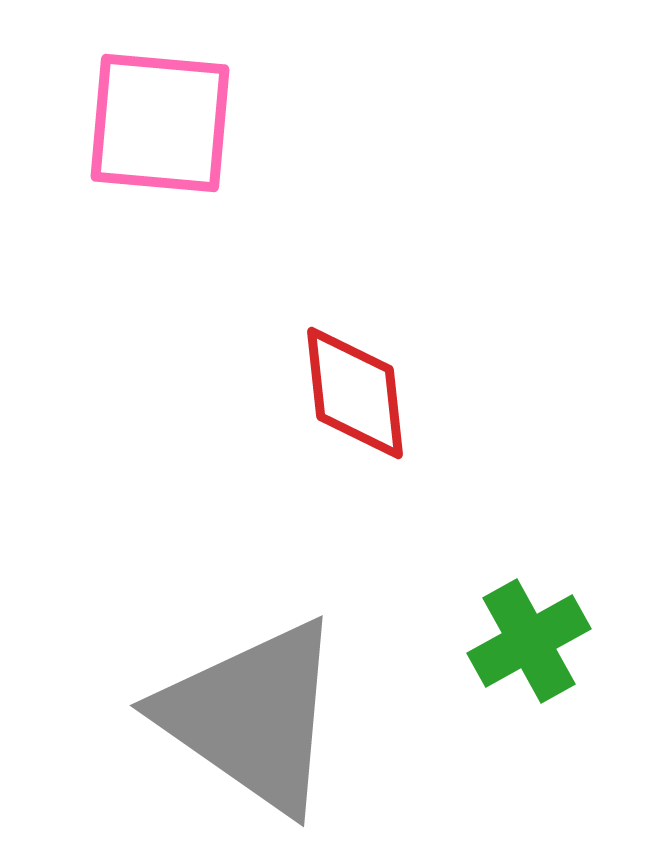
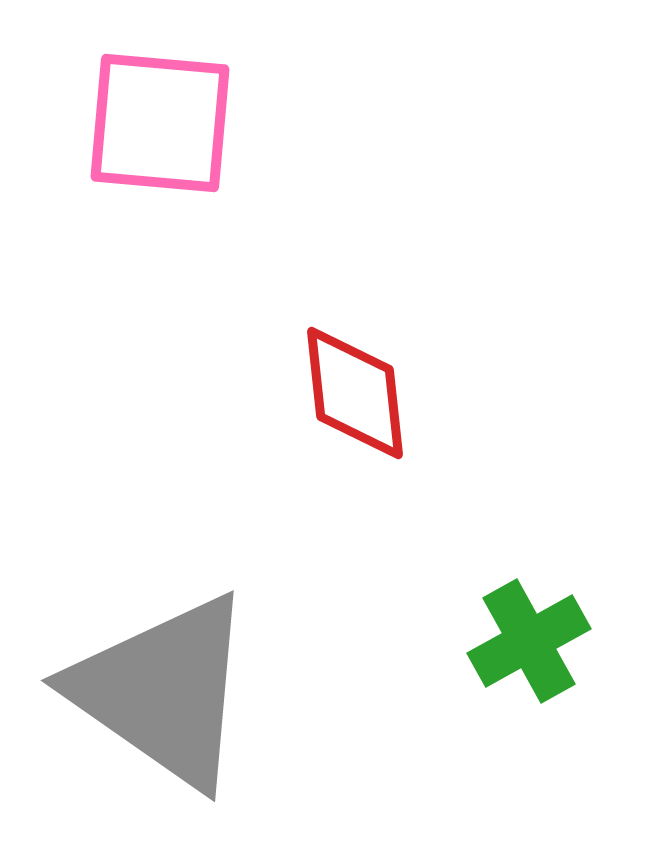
gray triangle: moved 89 px left, 25 px up
